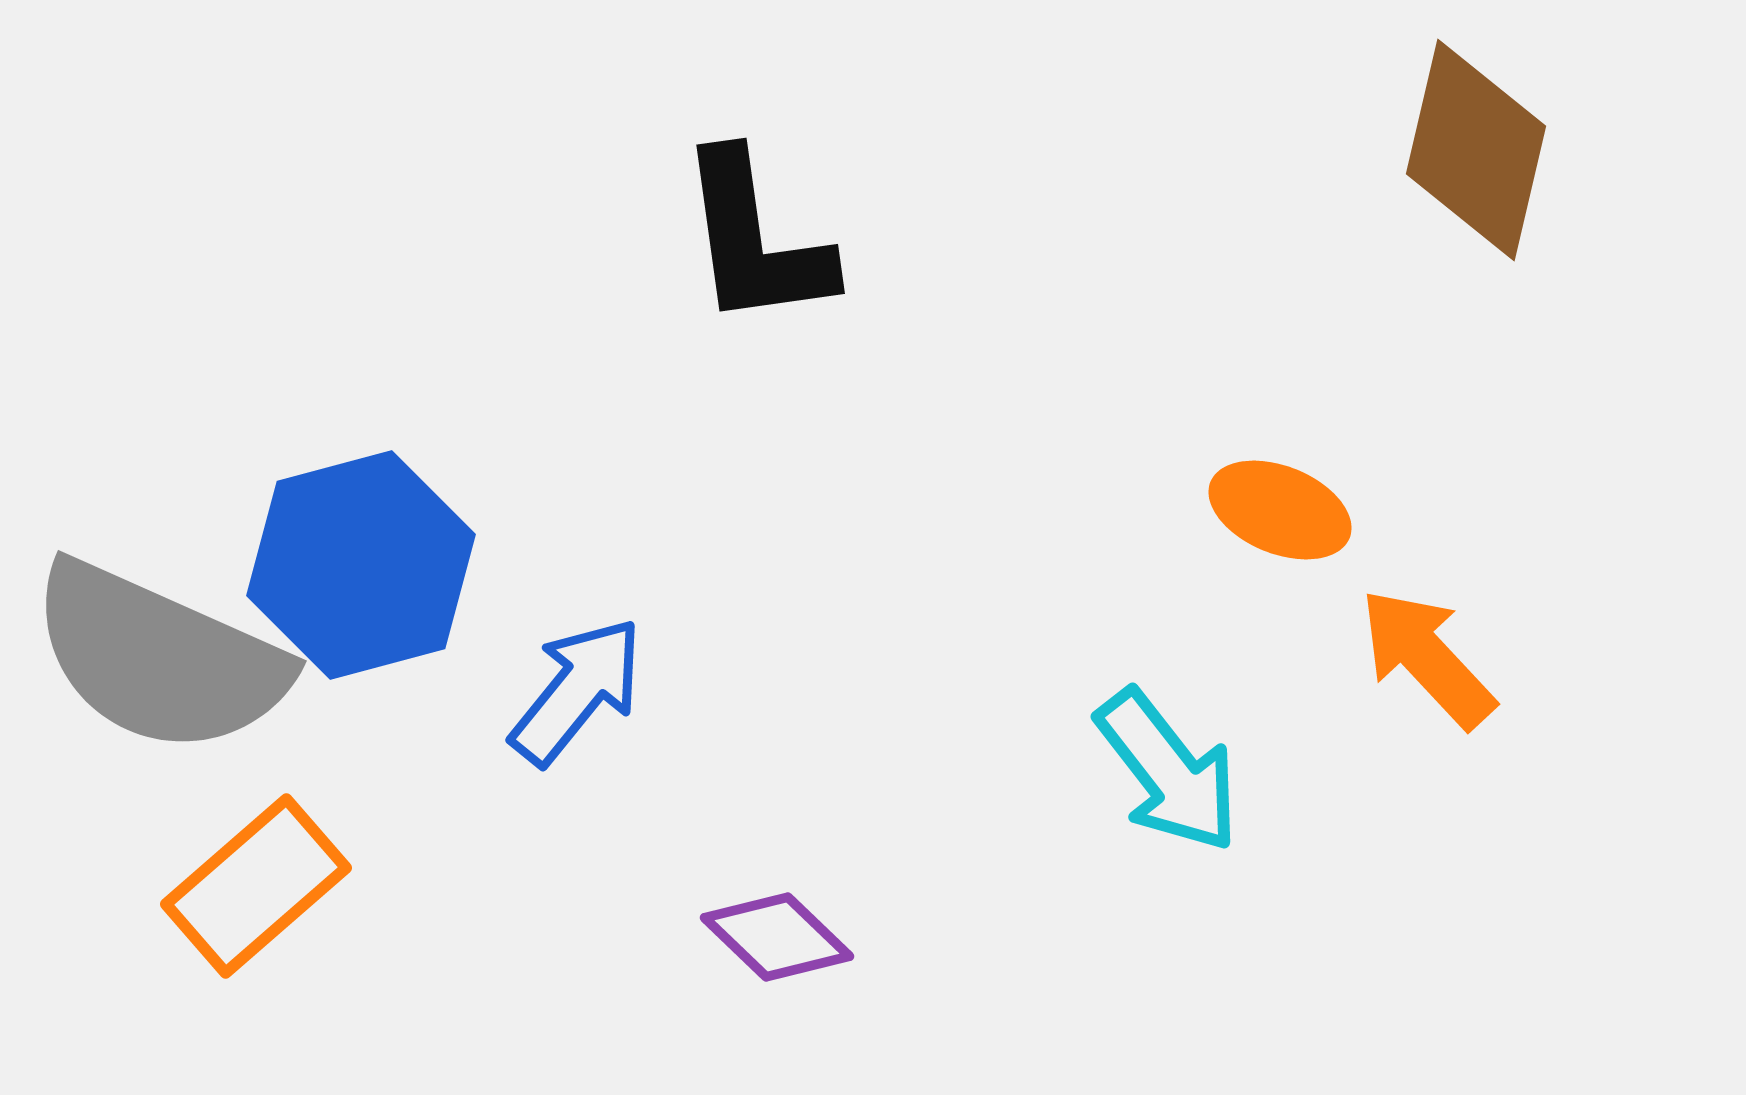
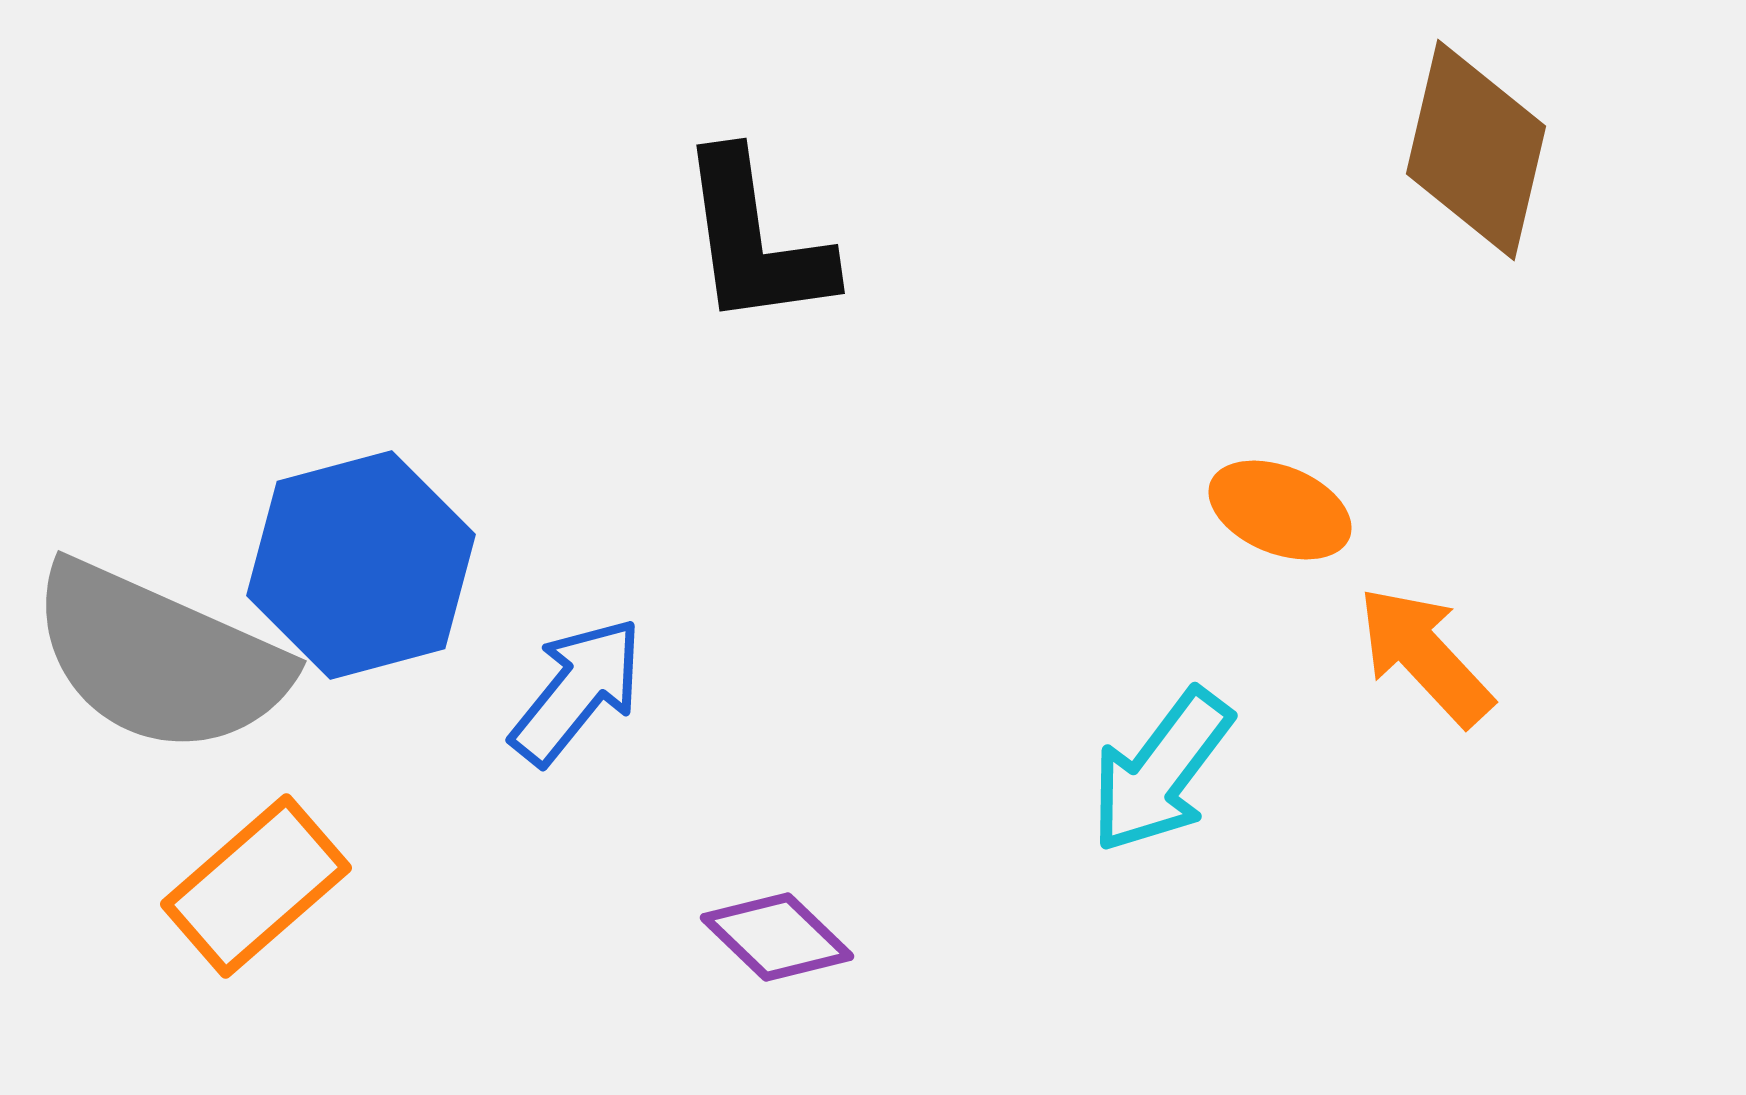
orange arrow: moved 2 px left, 2 px up
cyan arrow: moved 7 px left; rotated 75 degrees clockwise
